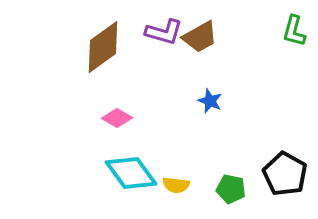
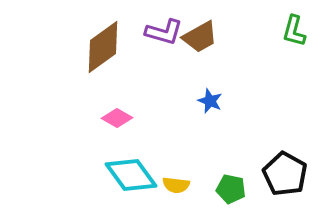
cyan diamond: moved 2 px down
